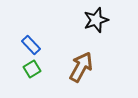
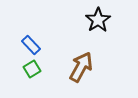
black star: moved 2 px right; rotated 15 degrees counterclockwise
